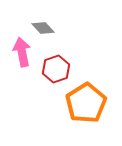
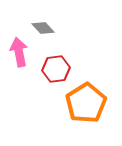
pink arrow: moved 3 px left
red hexagon: rotated 12 degrees clockwise
